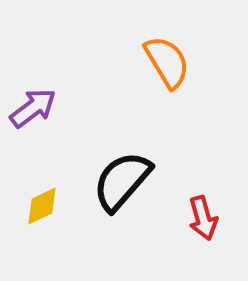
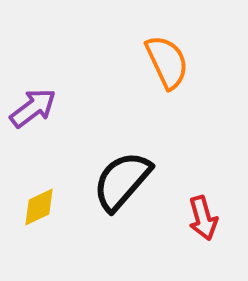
orange semicircle: rotated 6 degrees clockwise
yellow diamond: moved 3 px left, 1 px down
